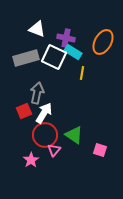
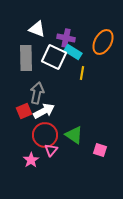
gray rectangle: rotated 75 degrees counterclockwise
white arrow: moved 2 px up; rotated 30 degrees clockwise
pink triangle: moved 3 px left
